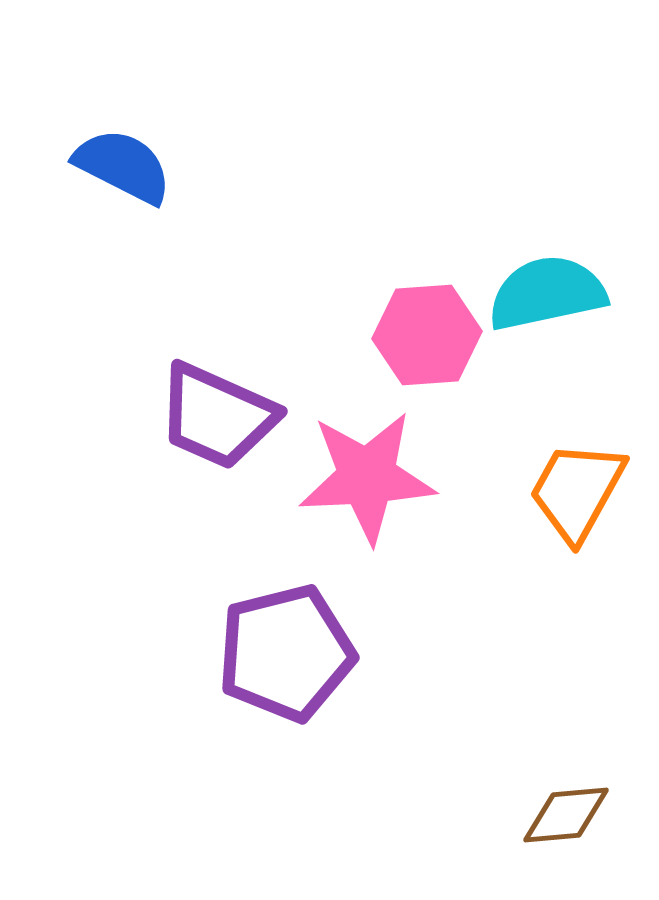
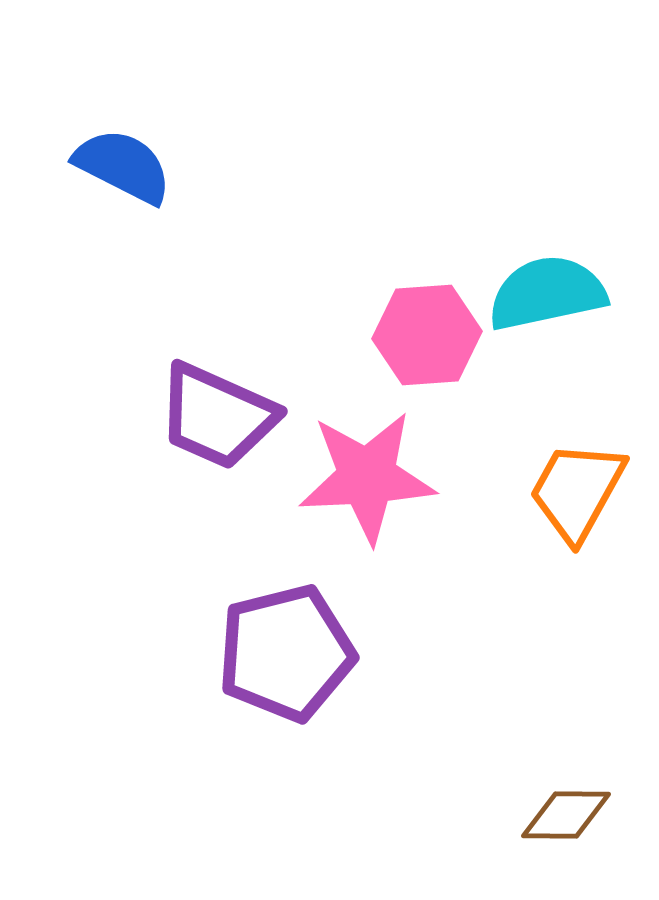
brown diamond: rotated 6 degrees clockwise
